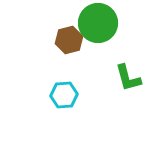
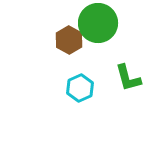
brown hexagon: rotated 16 degrees counterclockwise
cyan hexagon: moved 16 px right, 7 px up; rotated 20 degrees counterclockwise
